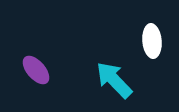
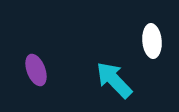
purple ellipse: rotated 20 degrees clockwise
